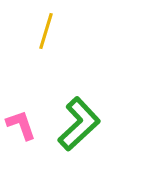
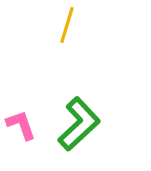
yellow line: moved 21 px right, 6 px up
